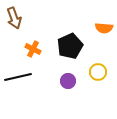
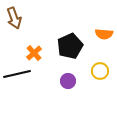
orange semicircle: moved 6 px down
orange cross: moved 1 px right, 4 px down; rotated 21 degrees clockwise
yellow circle: moved 2 px right, 1 px up
black line: moved 1 px left, 3 px up
